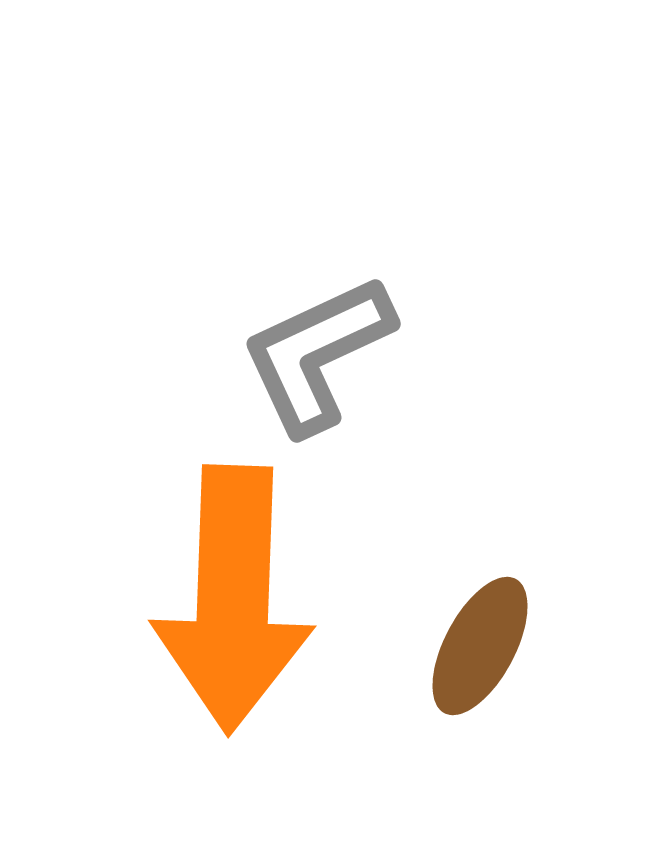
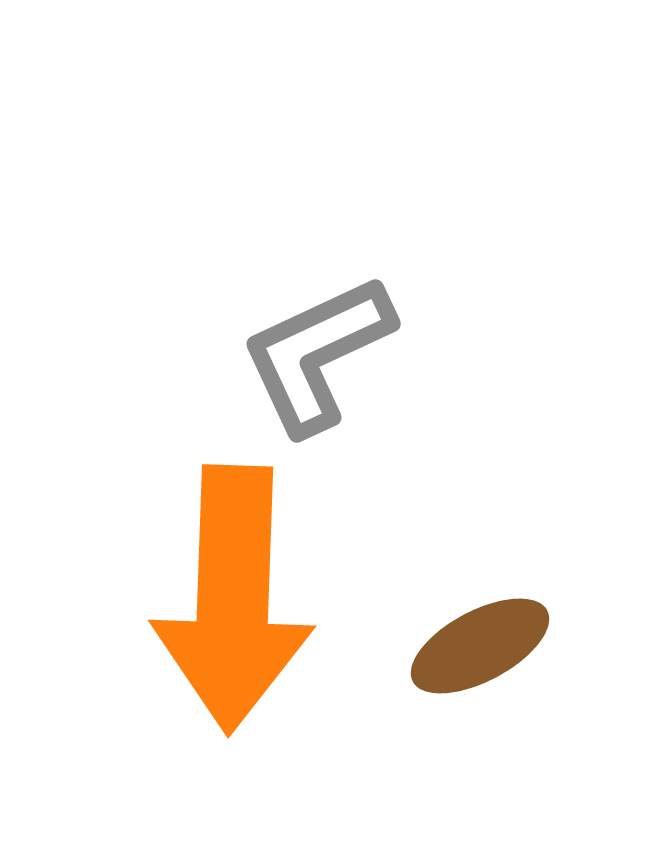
brown ellipse: rotated 34 degrees clockwise
